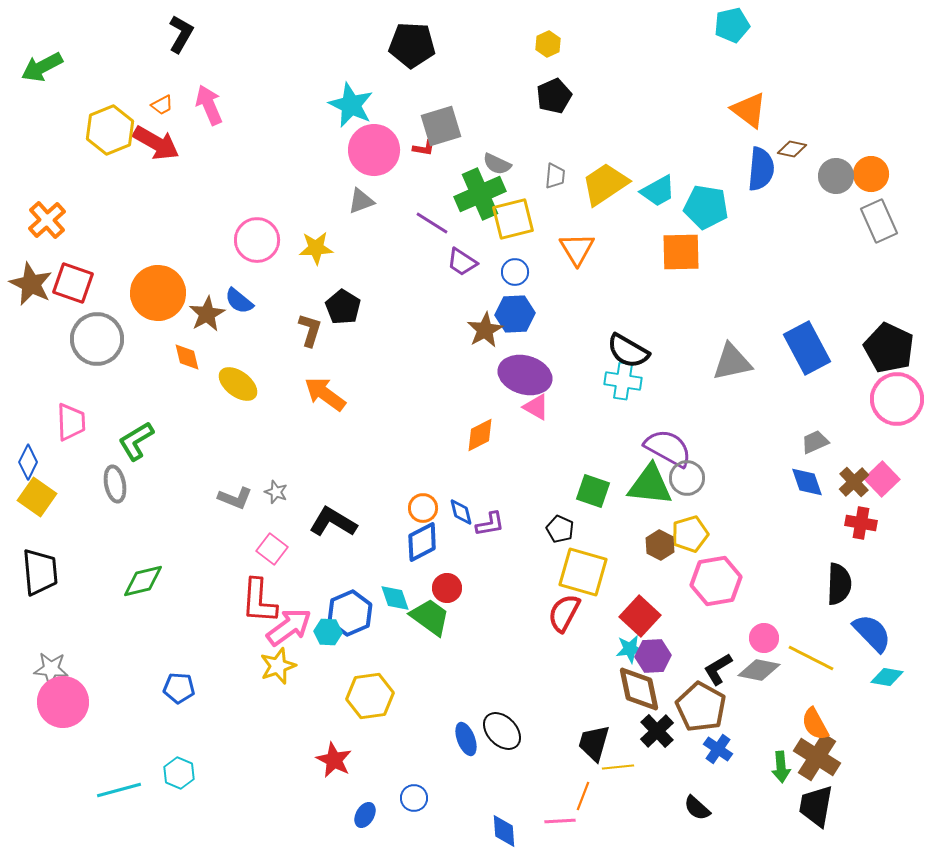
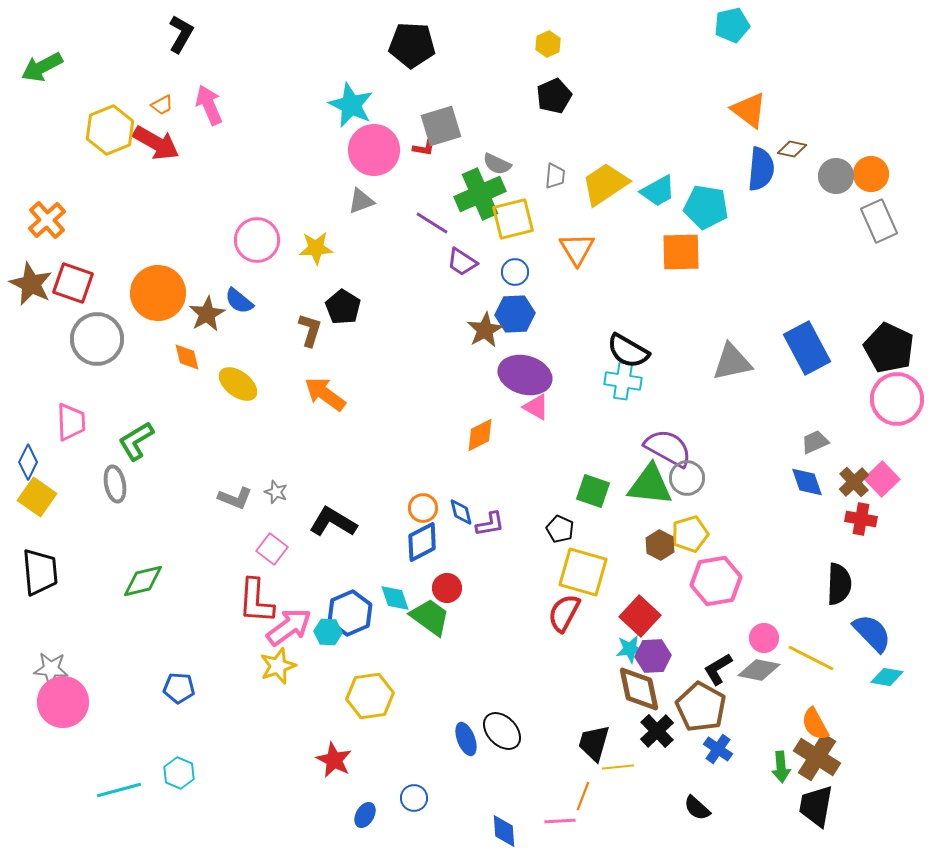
red cross at (861, 523): moved 4 px up
red L-shape at (259, 601): moved 3 px left
